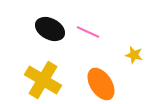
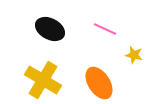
pink line: moved 17 px right, 3 px up
orange ellipse: moved 2 px left, 1 px up
